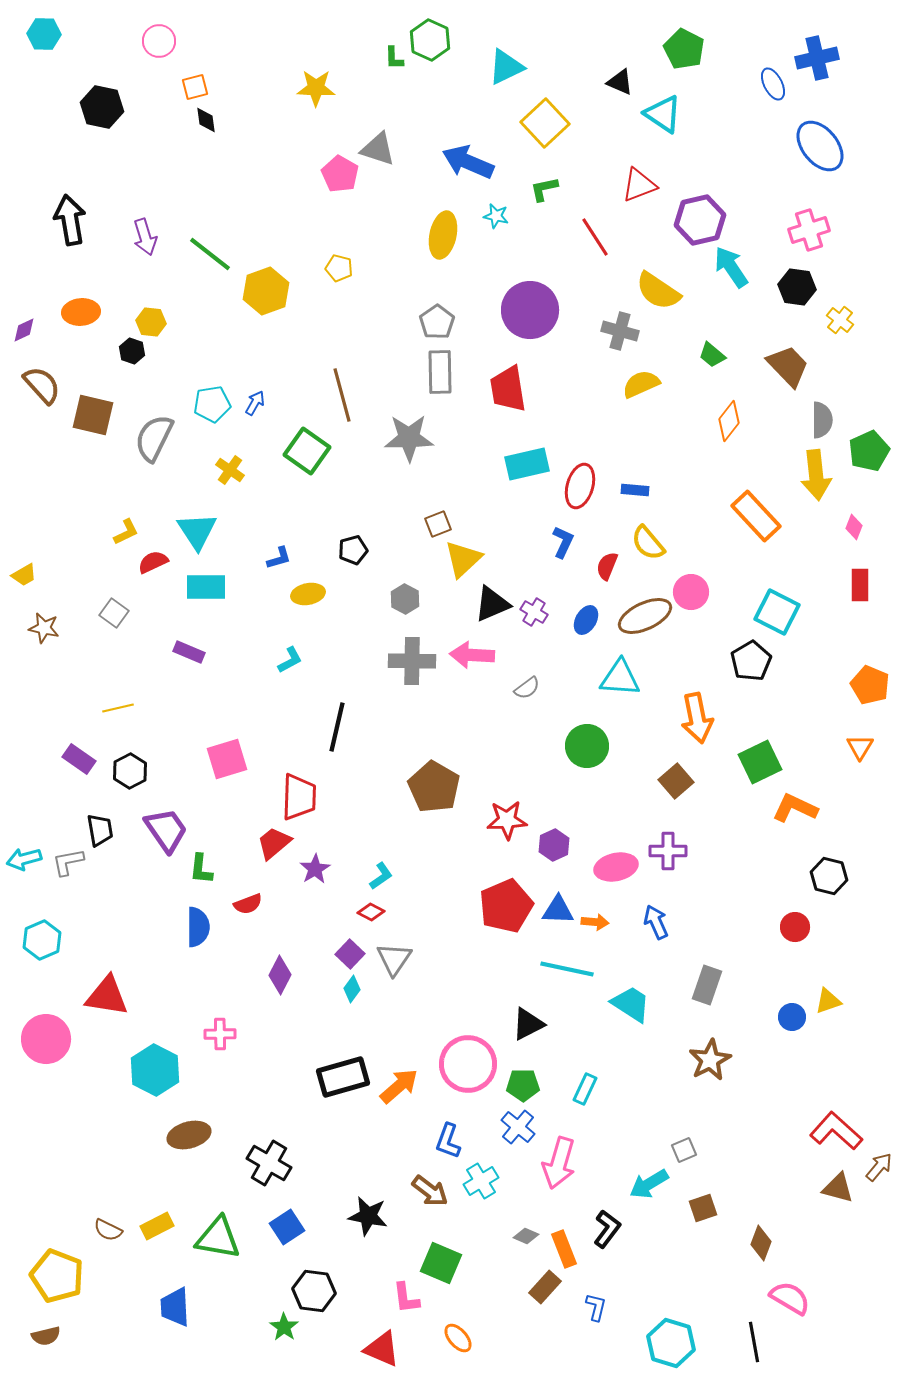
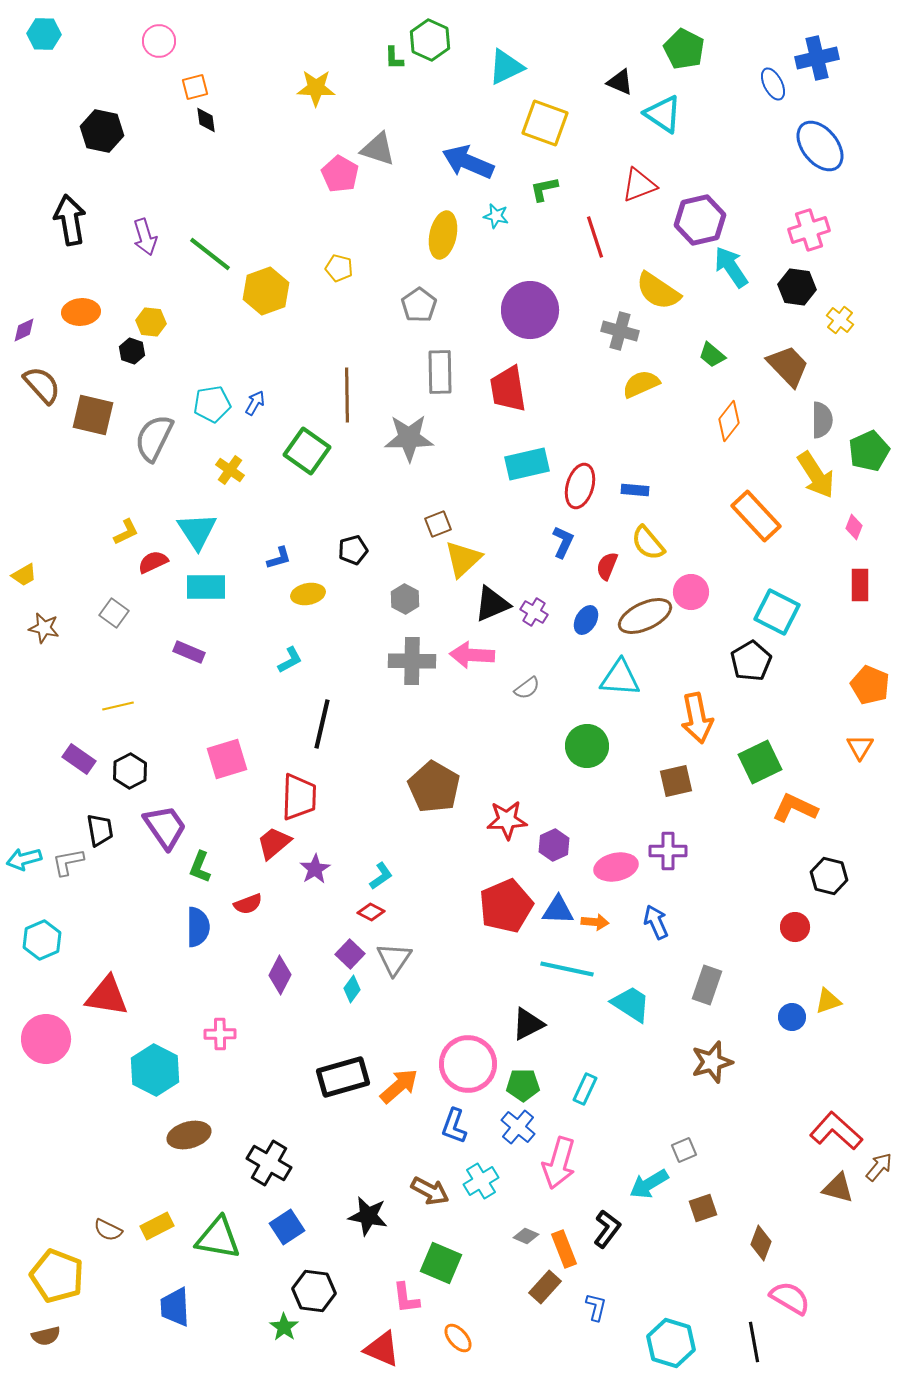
black hexagon at (102, 107): moved 24 px down
yellow square at (545, 123): rotated 27 degrees counterclockwise
red line at (595, 237): rotated 15 degrees clockwise
gray pentagon at (437, 322): moved 18 px left, 17 px up
brown line at (342, 395): moved 5 px right; rotated 14 degrees clockwise
yellow arrow at (816, 475): rotated 27 degrees counterclockwise
yellow line at (118, 708): moved 2 px up
black line at (337, 727): moved 15 px left, 3 px up
brown square at (676, 781): rotated 28 degrees clockwise
purple trapezoid at (166, 830): moved 1 px left, 3 px up
green L-shape at (201, 869): moved 1 px left, 2 px up; rotated 16 degrees clockwise
brown star at (710, 1060): moved 2 px right, 2 px down; rotated 12 degrees clockwise
blue L-shape at (448, 1141): moved 6 px right, 15 px up
brown arrow at (430, 1191): rotated 9 degrees counterclockwise
